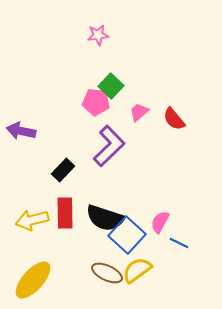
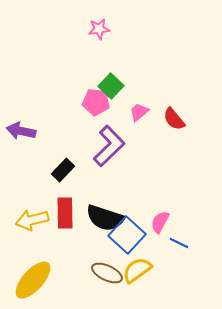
pink star: moved 1 px right, 6 px up
